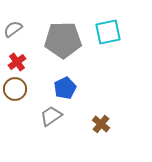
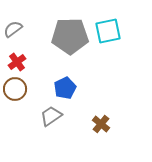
cyan square: moved 1 px up
gray pentagon: moved 7 px right, 4 px up
